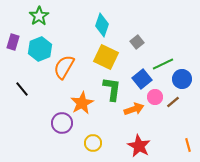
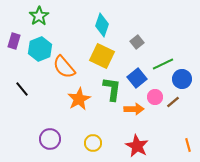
purple rectangle: moved 1 px right, 1 px up
yellow square: moved 4 px left, 1 px up
orange semicircle: rotated 70 degrees counterclockwise
blue square: moved 5 px left, 1 px up
orange star: moved 3 px left, 4 px up
orange arrow: rotated 18 degrees clockwise
purple circle: moved 12 px left, 16 px down
red star: moved 2 px left
